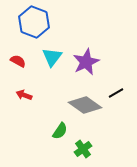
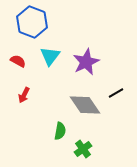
blue hexagon: moved 2 px left
cyan triangle: moved 2 px left, 1 px up
red arrow: rotated 84 degrees counterclockwise
gray diamond: rotated 20 degrees clockwise
green semicircle: rotated 24 degrees counterclockwise
